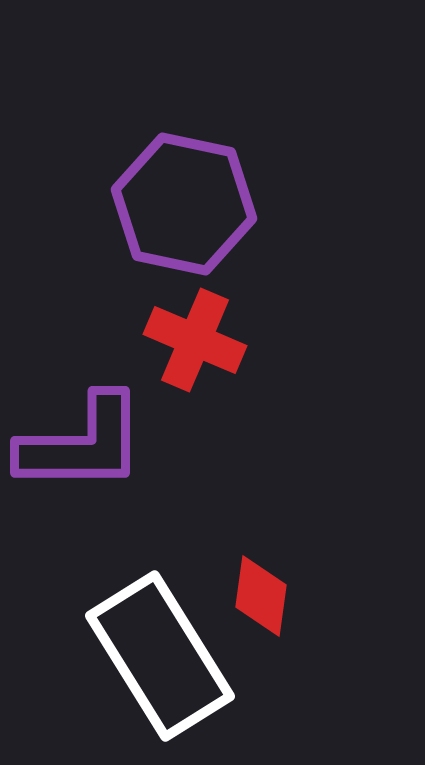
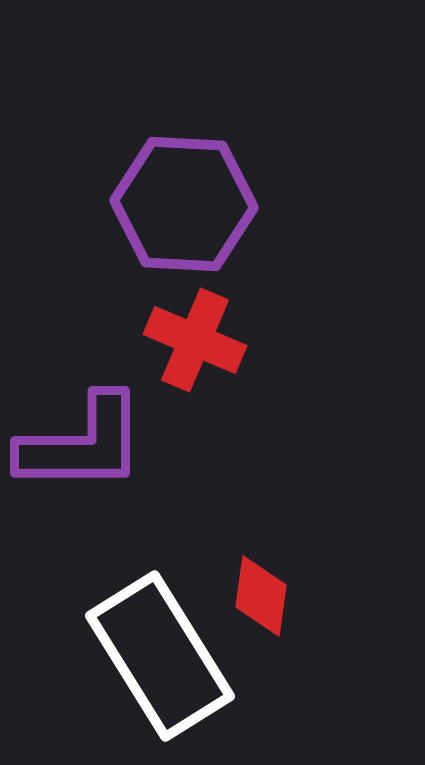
purple hexagon: rotated 9 degrees counterclockwise
